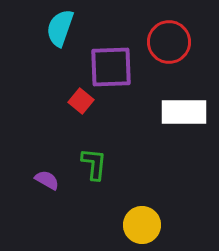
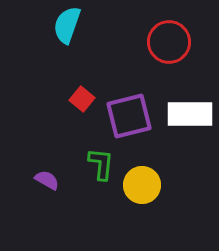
cyan semicircle: moved 7 px right, 3 px up
purple square: moved 18 px right, 49 px down; rotated 12 degrees counterclockwise
red square: moved 1 px right, 2 px up
white rectangle: moved 6 px right, 2 px down
green L-shape: moved 7 px right
yellow circle: moved 40 px up
